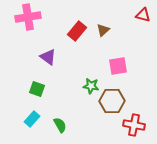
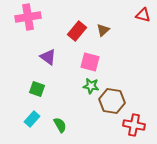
pink square: moved 28 px left, 4 px up; rotated 24 degrees clockwise
brown hexagon: rotated 10 degrees clockwise
